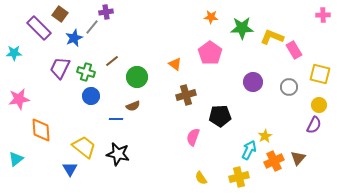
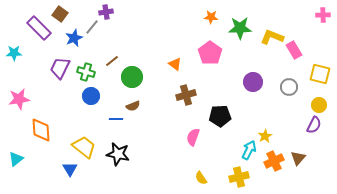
green star: moved 2 px left
green circle: moved 5 px left
